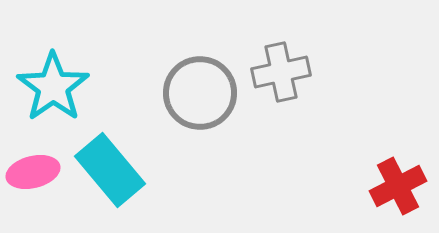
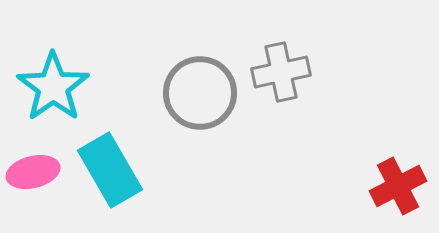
cyan rectangle: rotated 10 degrees clockwise
